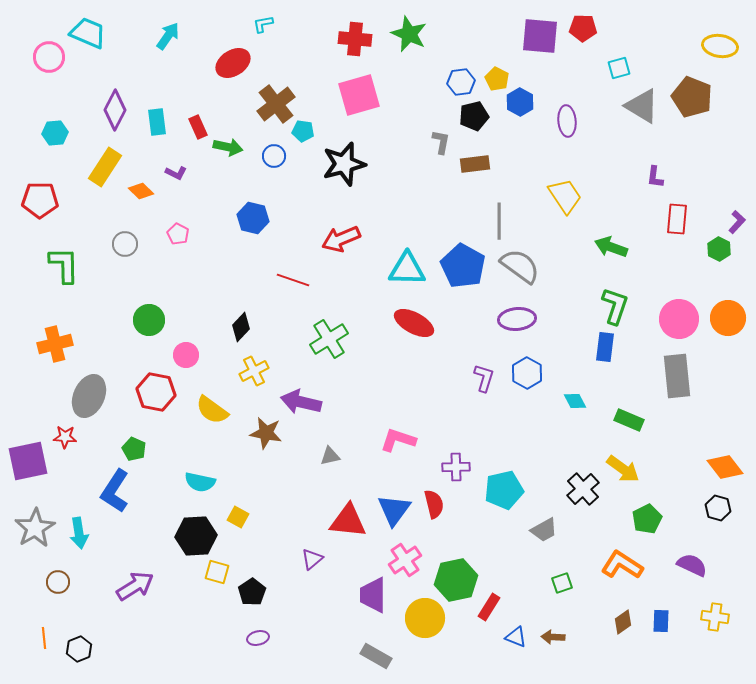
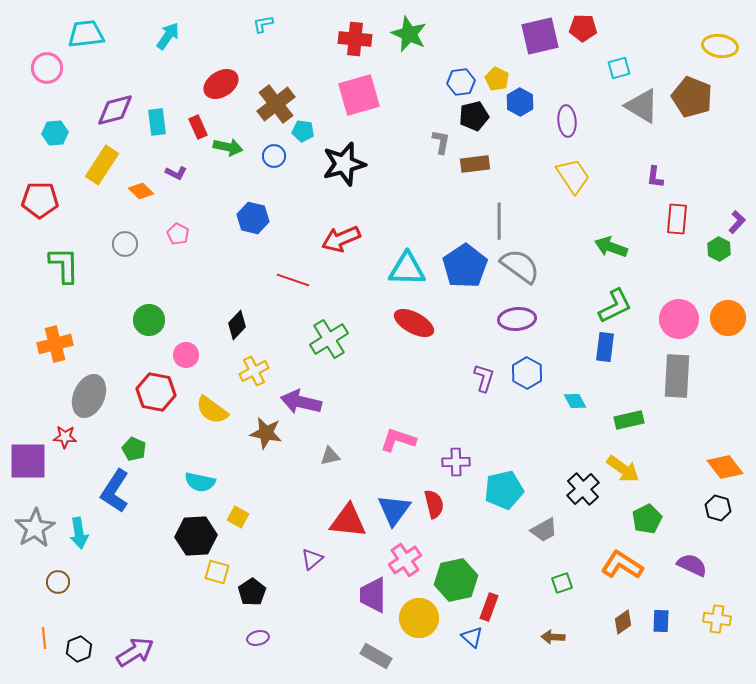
cyan trapezoid at (88, 33): moved 2 px left, 1 px down; rotated 30 degrees counterclockwise
purple square at (540, 36): rotated 18 degrees counterclockwise
pink circle at (49, 57): moved 2 px left, 11 px down
red ellipse at (233, 63): moved 12 px left, 21 px down
purple diamond at (115, 110): rotated 48 degrees clockwise
yellow rectangle at (105, 167): moved 3 px left, 2 px up
yellow trapezoid at (565, 196): moved 8 px right, 20 px up
blue pentagon at (463, 266): moved 2 px right; rotated 9 degrees clockwise
green L-shape at (615, 306): rotated 45 degrees clockwise
black diamond at (241, 327): moved 4 px left, 2 px up
gray rectangle at (677, 376): rotated 9 degrees clockwise
green rectangle at (629, 420): rotated 36 degrees counterclockwise
purple square at (28, 461): rotated 12 degrees clockwise
purple cross at (456, 467): moved 5 px up
purple arrow at (135, 586): moved 66 px down
red rectangle at (489, 607): rotated 12 degrees counterclockwise
yellow cross at (715, 617): moved 2 px right, 2 px down
yellow circle at (425, 618): moved 6 px left
blue triangle at (516, 637): moved 44 px left; rotated 20 degrees clockwise
